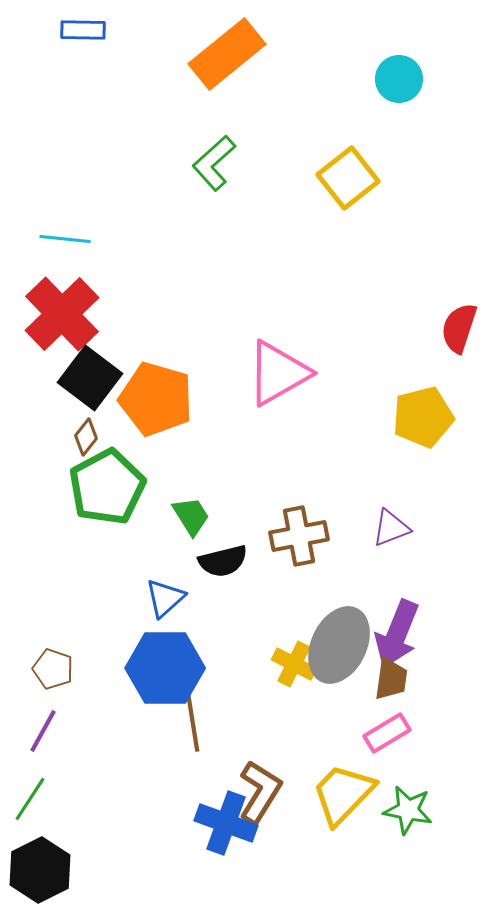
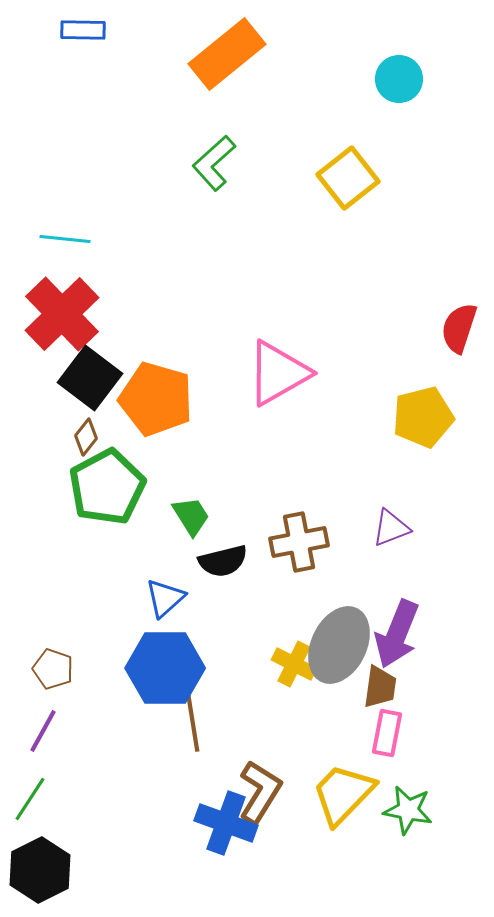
brown cross: moved 6 px down
brown trapezoid: moved 11 px left, 8 px down
pink rectangle: rotated 48 degrees counterclockwise
